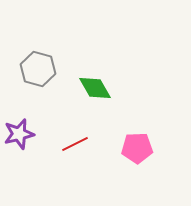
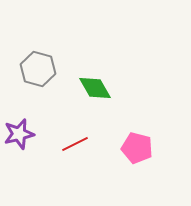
pink pentagon: rotated 16 degrees clockwise
